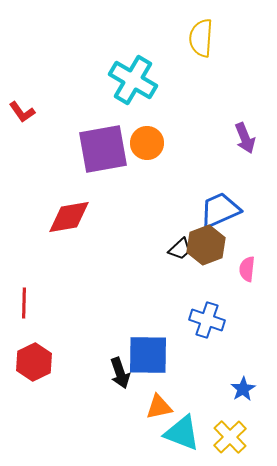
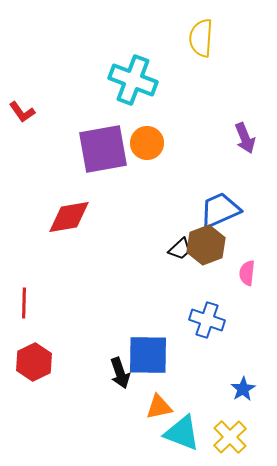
cyan cross: rotated 9 degrees counterclockwise
pink semicircle: moved 4 px down
